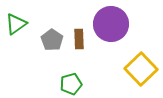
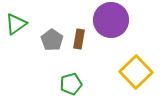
purple circle: moved 4 px up
brown rectangle: rotated 12 degrees clockwise
yellow square: moved 5 px left, 3 px down
